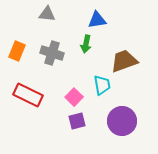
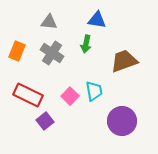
gray triangle: moved 2 px right, 8 px down
blue triangle: rotated 18 degrees clockwise
gray cross: rotated 15 degrees clockwise
cyan trapezoid: moved 8 px left, 6 px down
pink square: moved 4 px left, 1 px up
purple square: moved 32 px left; rotated 24 degrees counterclockwise
